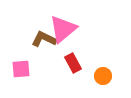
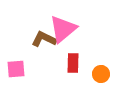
red rectangle: rotated 30 degrees clockwise
pink square: moved 5 px left
orange circle: moved 2 px left, 2 px up
